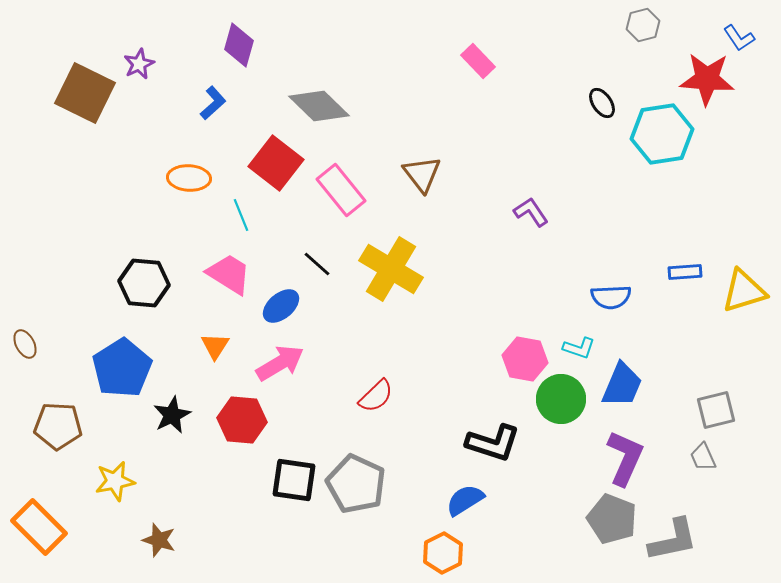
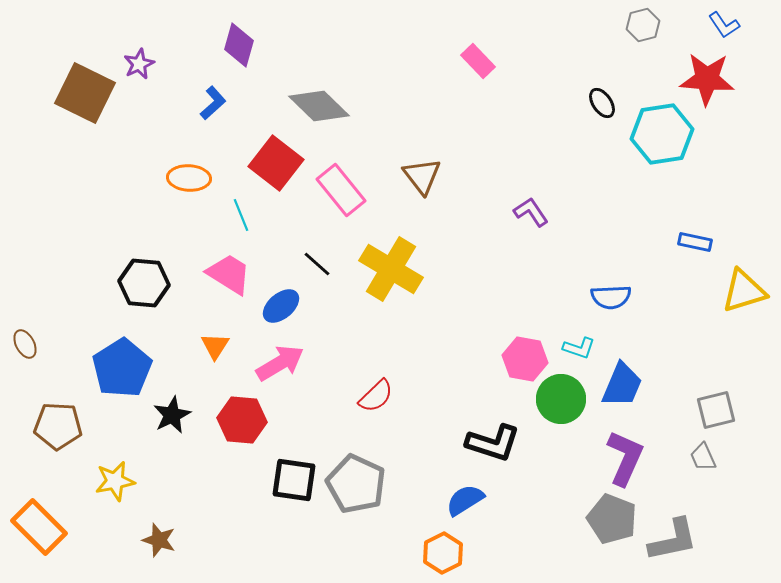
blue L-shape at (739, 38): moved 15 px left, 13 px up
brown triangle at (422, 174): moved 2 px down
blue rectangle at (685, 272): moved 10 px right, 30 px up; rotated 16 degrees clockwise
